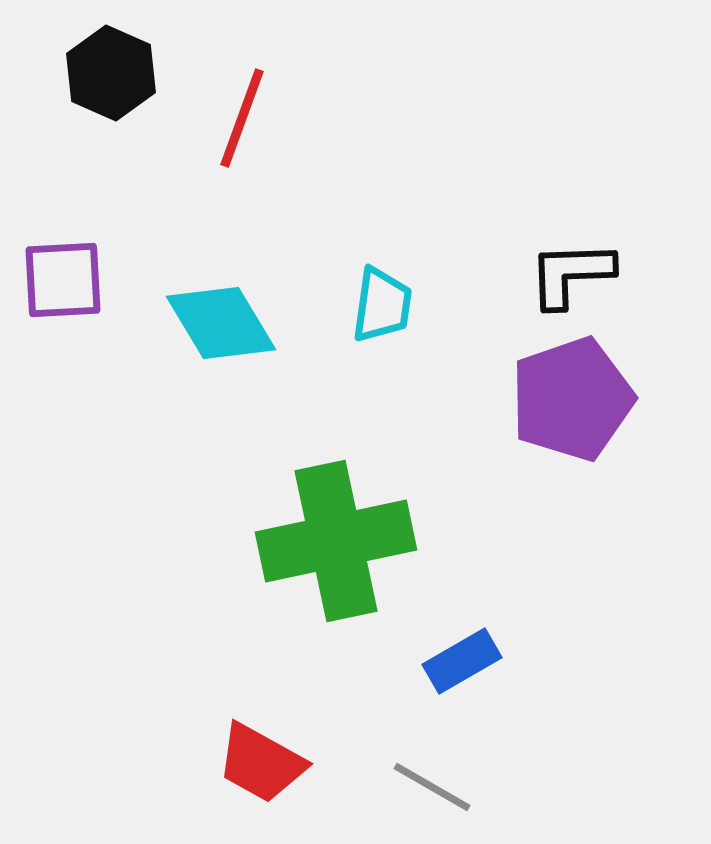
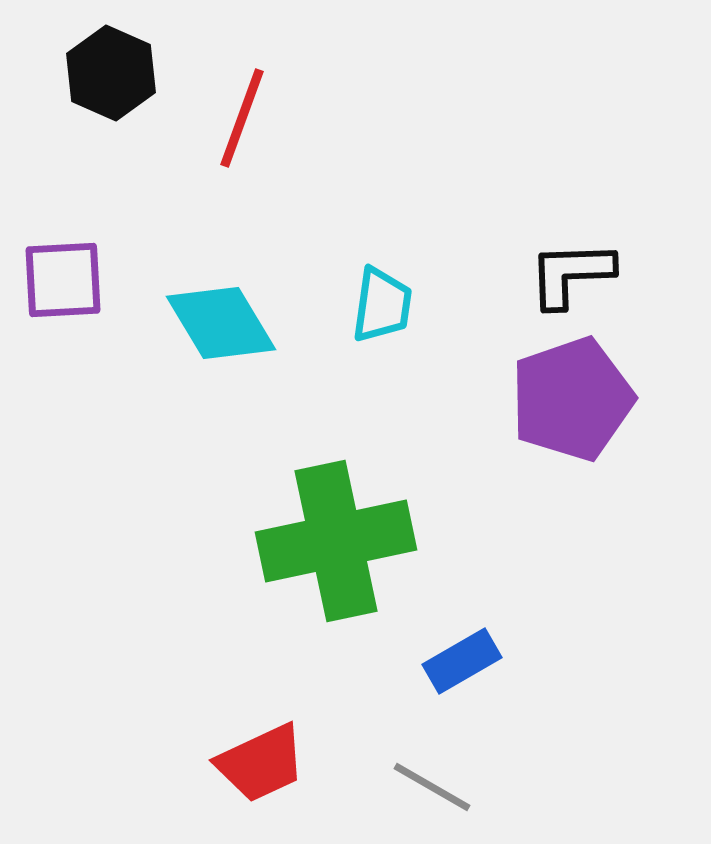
red trapezoid: rotated 54 degrees counterclockwise
